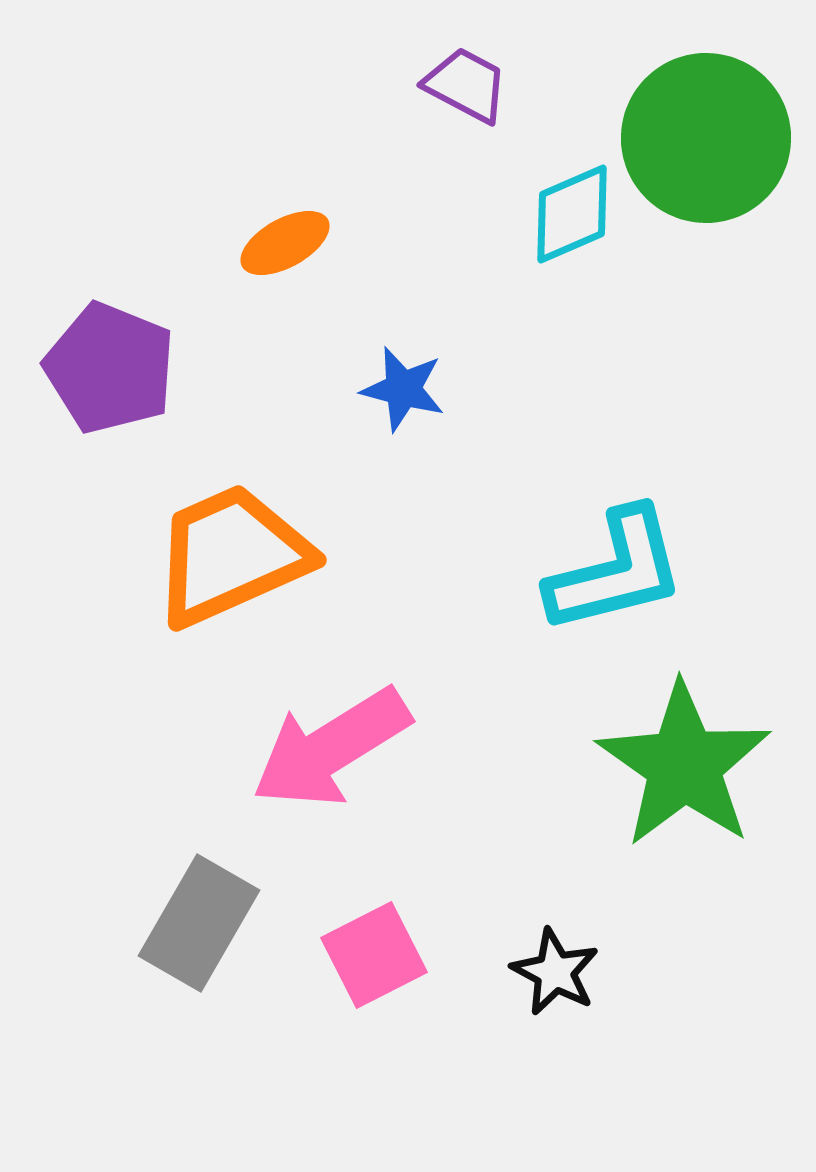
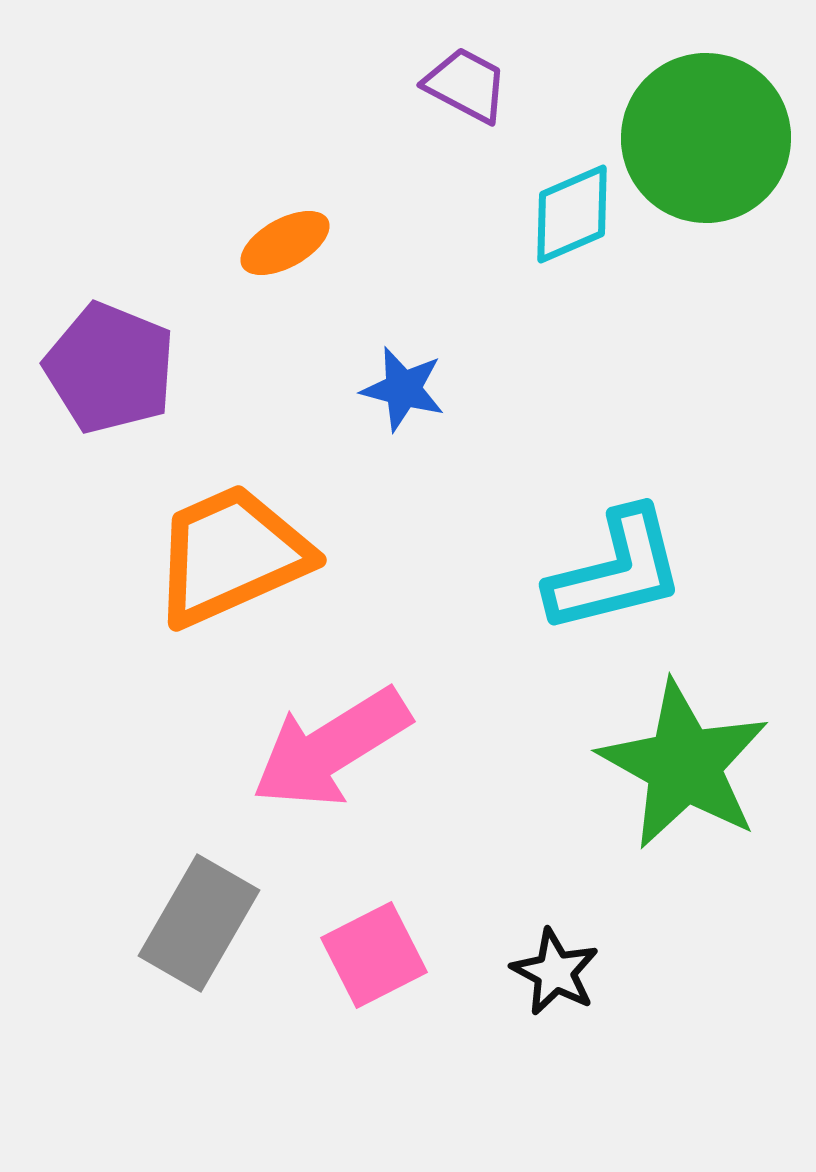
green star: rotated 6 degrees counterclockwise
